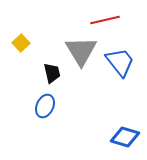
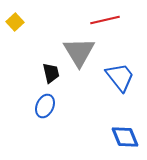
yellow square: moved 6 px left, 21 px up
gray triangle: moved 2 px left, 1 px down
blue trapezoid: moved 15 px down
black trapezoid: moved 1 px left
blue diamond: rotated 52 degrees clockwise
